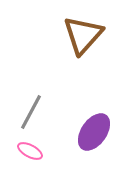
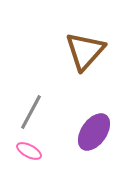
brown triangle: moved 2 px right, 16 px down
pink ellipse: moved 1 px left
